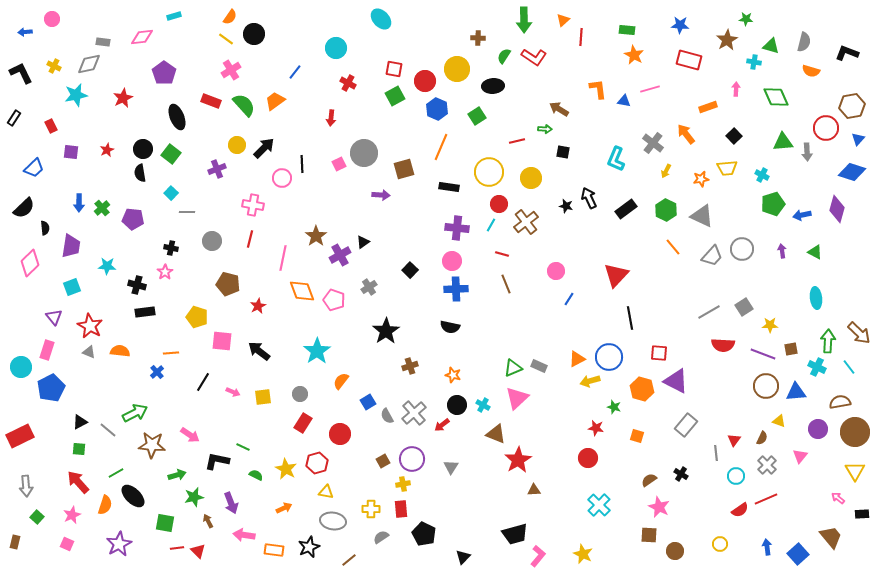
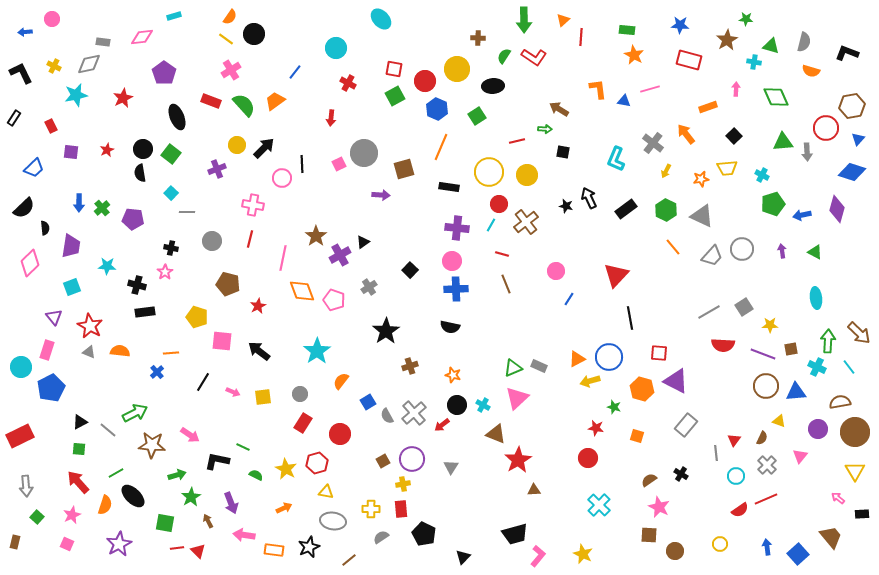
yellow circle at (531, 178): moved 4 px left, 3 px up
green star at (194, 497): moved 3 px left; rotated 18 degrees counterclockwise
